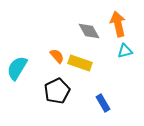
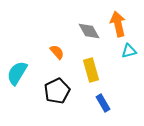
cyan triangle: moved 4 px right
orange semicircle: moved 4 px up
yellow rectangle: moved 11 px right, 7 px down; rotated 55 degrees clockwise
cyan semicircle: moved 5 px down
